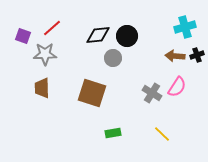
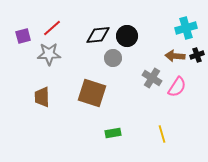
cyan cross: moved 1 px right, 1 px down
purple square: rotated 35 degrees counterclockwise
gray star: moved 4 px right
brown trapezoid: moved 9 px down
gray cross: moved 15 px up
yellow line: rotated 30 degrees clockwise
